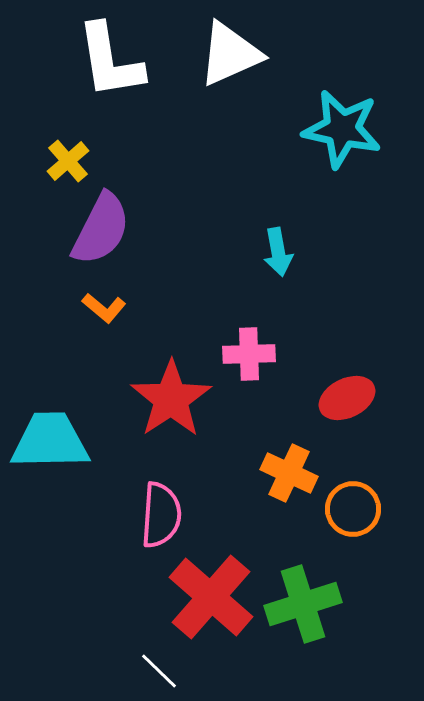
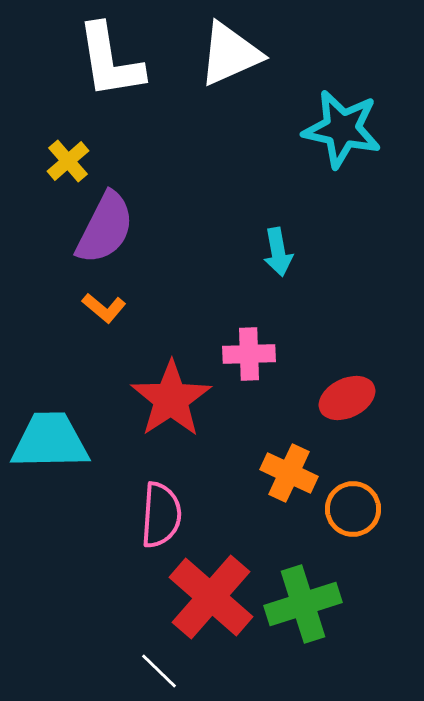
purple semicircle: moved 4 px right, 1 px up
